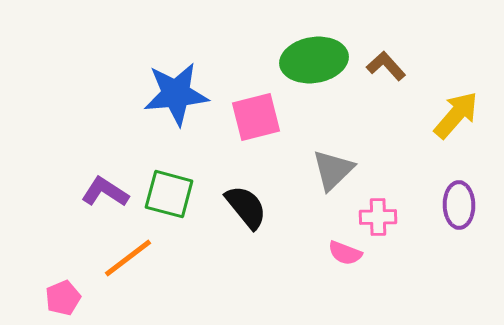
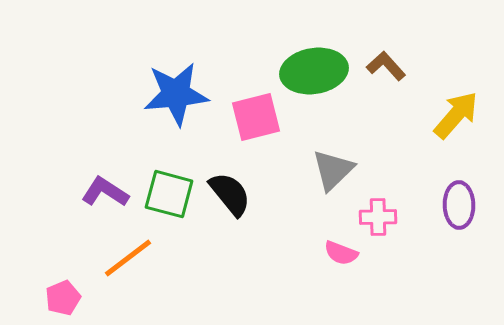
green ellipse: moved 11 px down
black semicircle: moved 16 px left, 13 px up
pink semicircle: moved 4 px left
